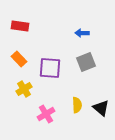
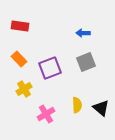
blue arrow: moved 1 px right
purple square: rotated 25 degrees counterclockwise
